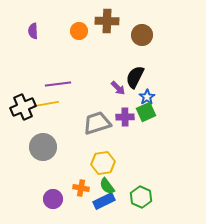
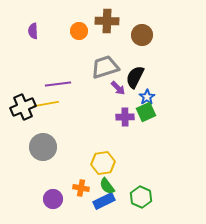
gray trapezoid: moved 8 px right, 56 px up
